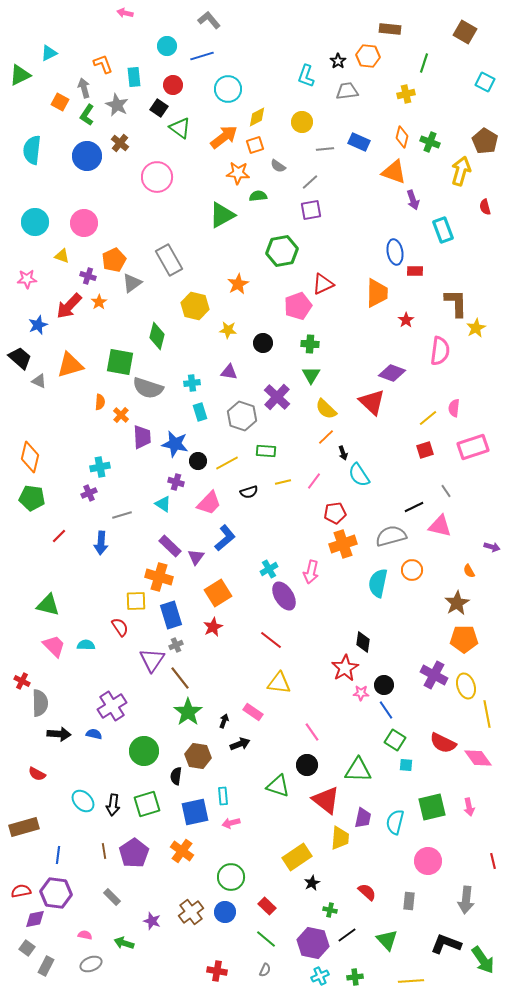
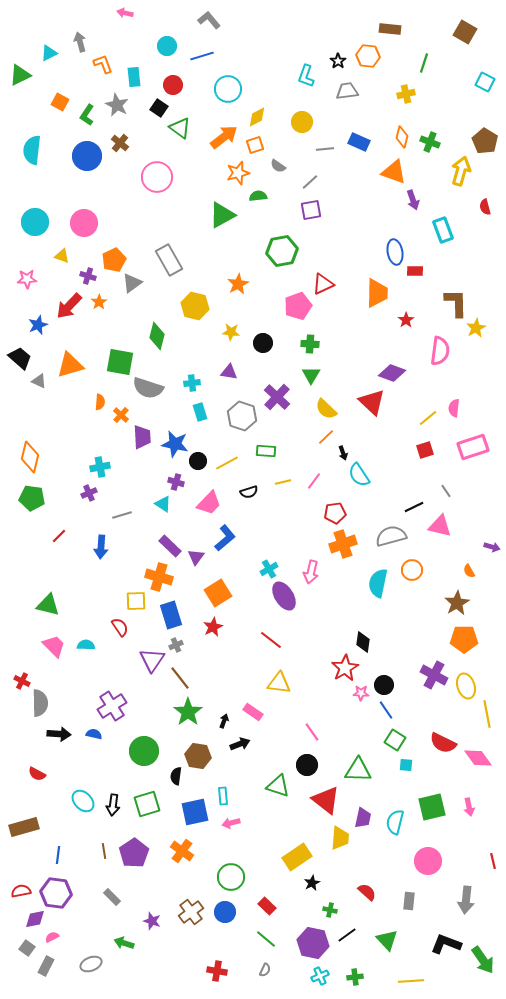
gray arrow at (84, 88): moved 4 px left, 46 px up
orange star at (238, 173): rotated 20 degrees counterclockwise
yellow star at (228, 330): moved 3 px right, 2 px down
blue arrow at (101, 543): moved 4 px down
pink semicircle at (85, 935): moved 33 px left, 2 px down; rotated 40 degrees counterclockwise
